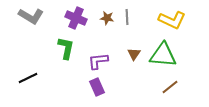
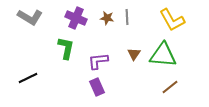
gray L-shape: moved 1 px left, 1 px down
yellow L-shape: rotated 36 degrees clockwise
